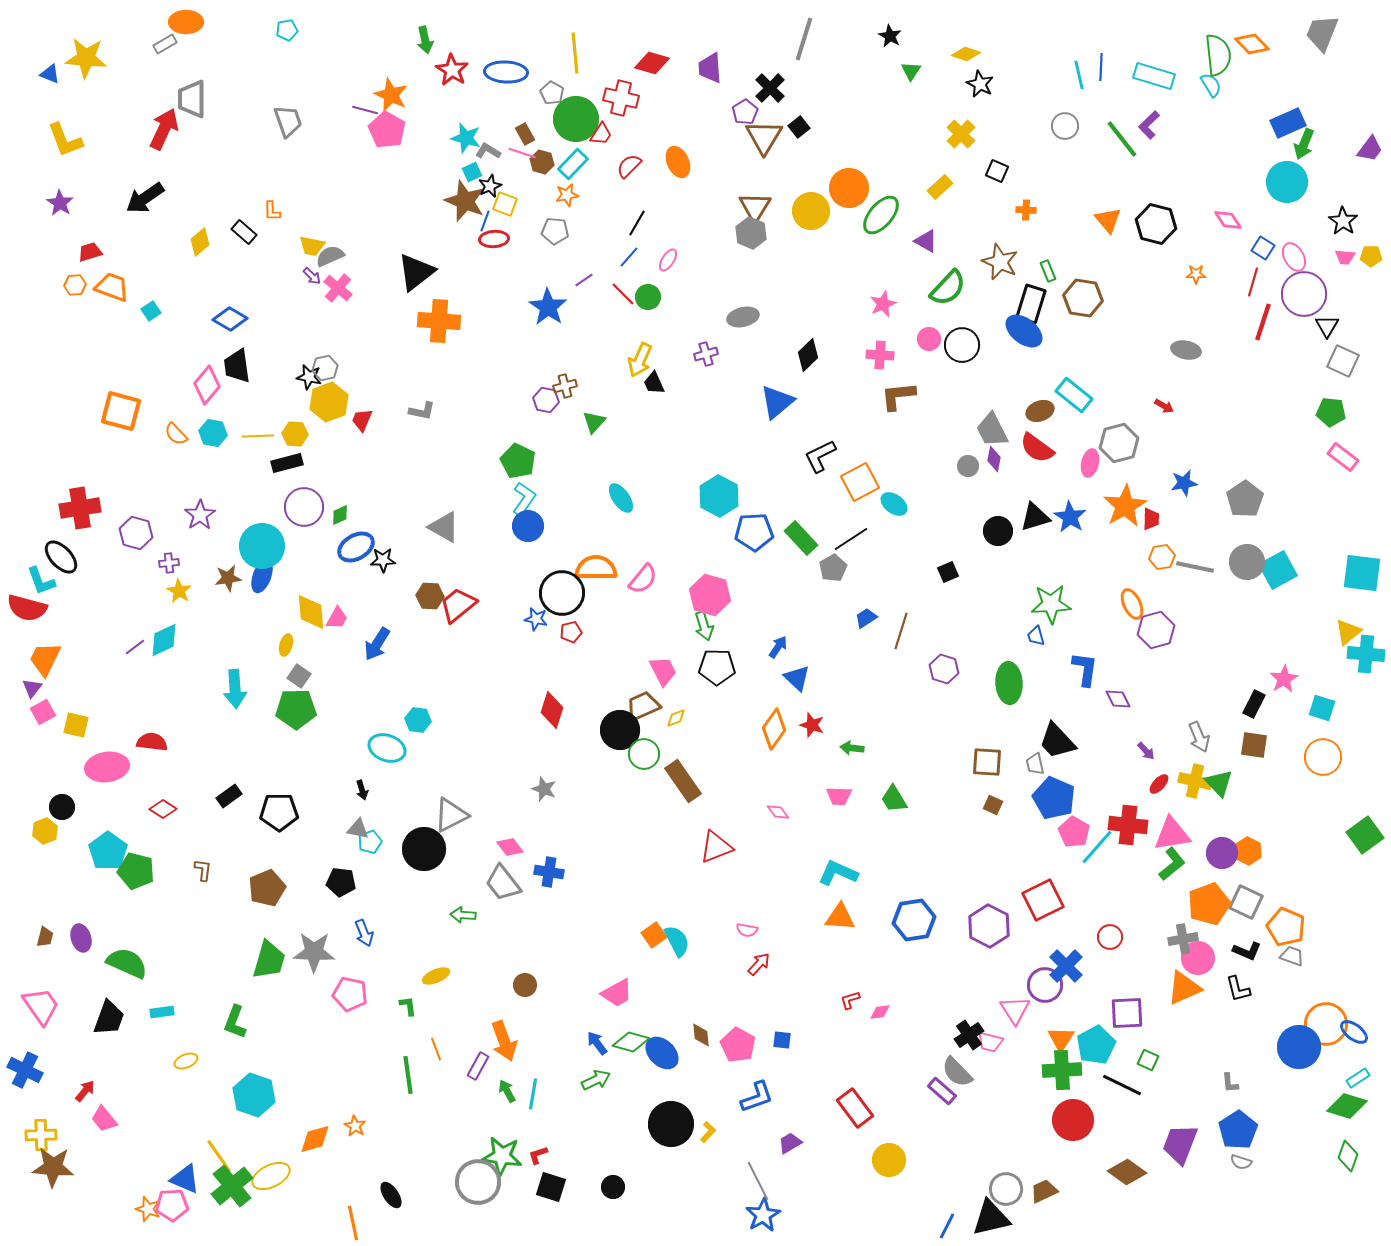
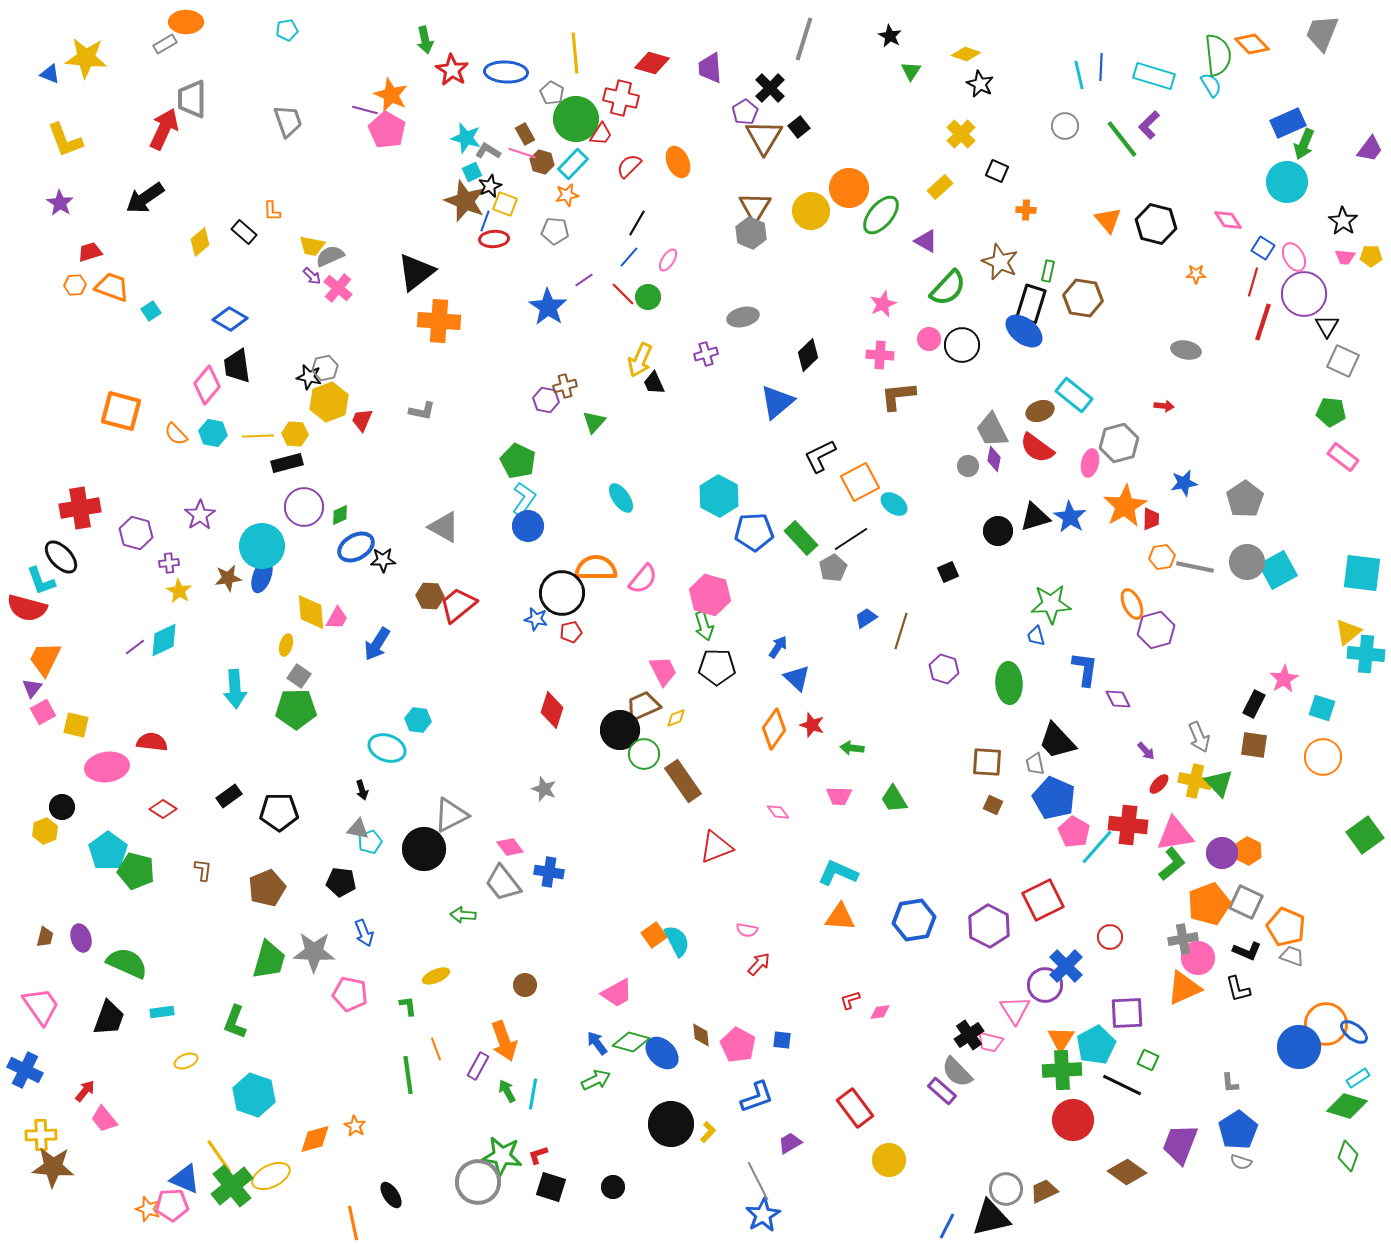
green rectangle at (1048, 271): rotated 35 degrees clockwise
red arrow at (1164, 406): rotated 24 degrees counterclockwise
pink triangle at (1172, 834): moved 3 px right
